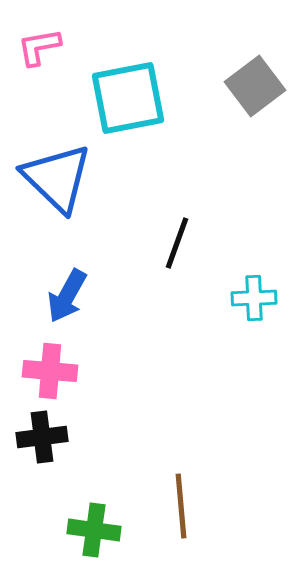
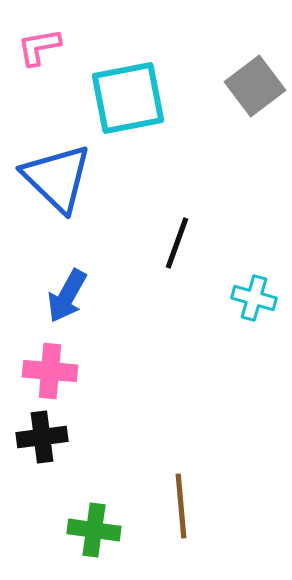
cyan cross: rotated 18 degrees clockwise
